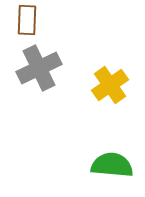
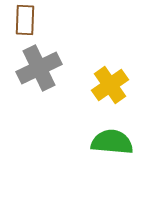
brown rectangle: moved 2 px left
green semicircle: moved 23 px up
